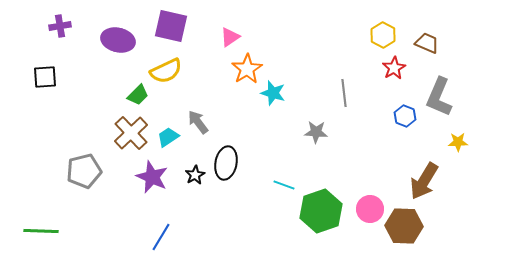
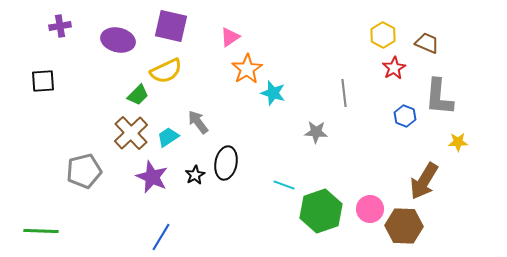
black square: moved 2 px left, 4 px down
gray L-shape: rotated 18 degrees counterclockwise
